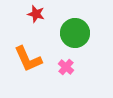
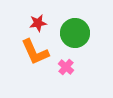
red star: moved 2 px right, 9 px down; rotated 24 degrees counterclockwise
orange L-shape: moved 7 px right, 7 px up
